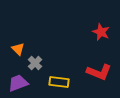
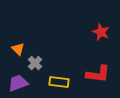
red L-shape: moved 1 px left, 2 px down; rotated 15 degrees counterclockwise
